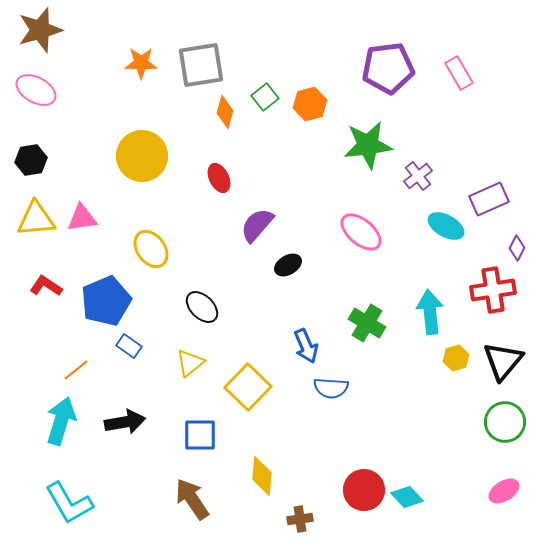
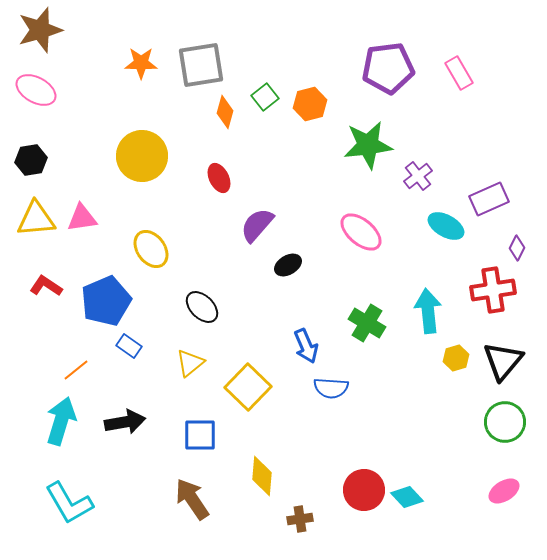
cyan arrow at (430, 312): moved 2 px left, 1 px up
